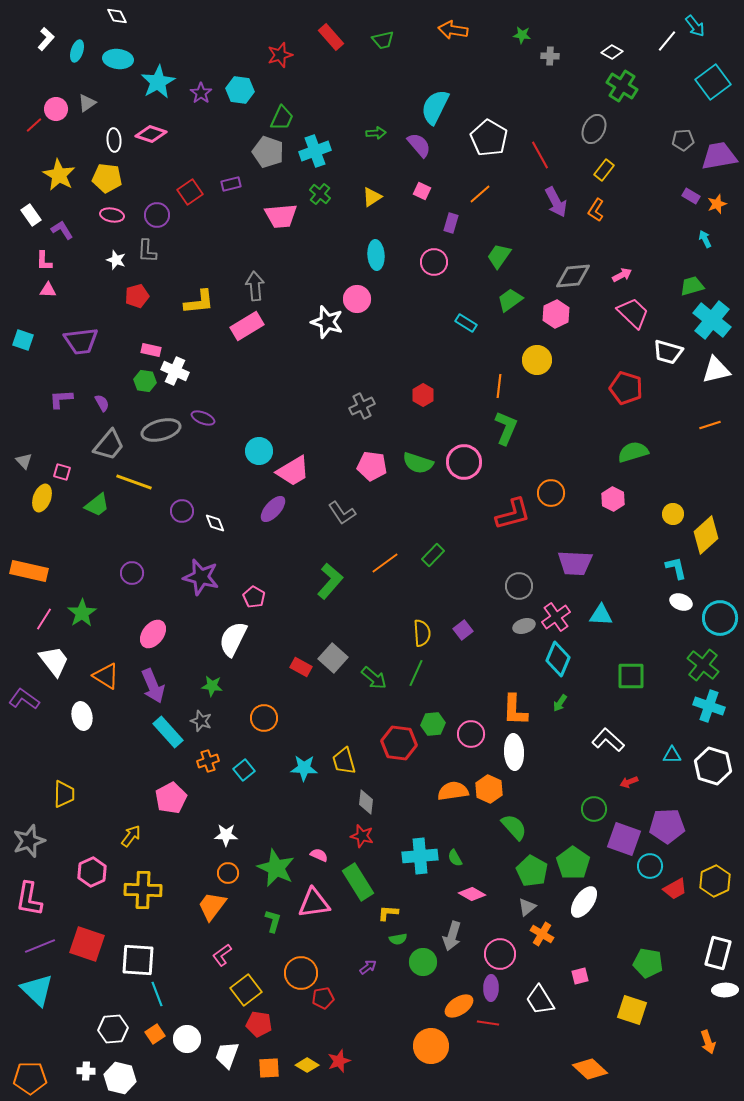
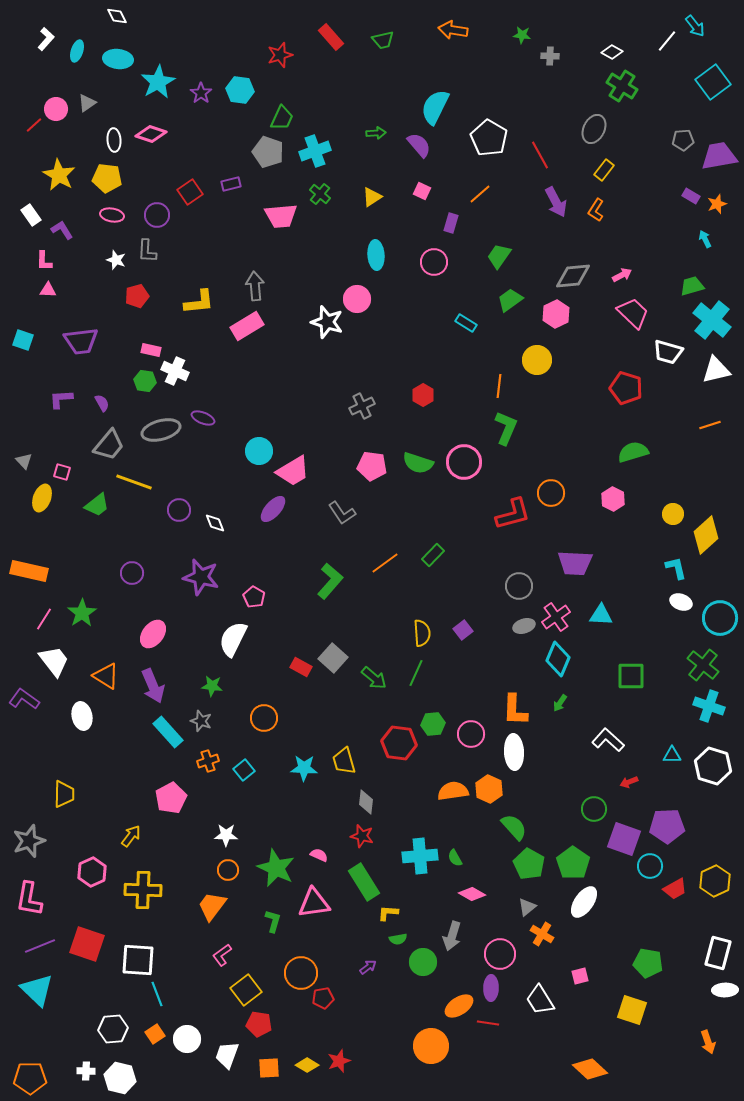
purple circle at (182, 511): moved 3 px left, 1 px up
green pentagon at (532, 871): moved 3 px left, 7 px up
orange circle at (228, 873): moved 3 px up
green rectangle at (358, 882): moved 6 px right
